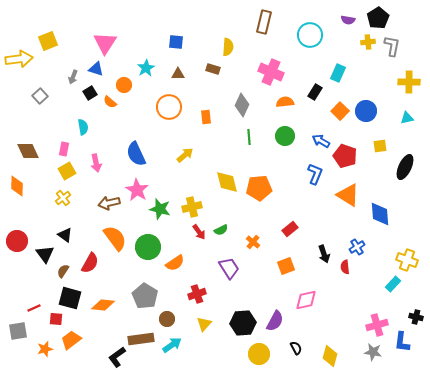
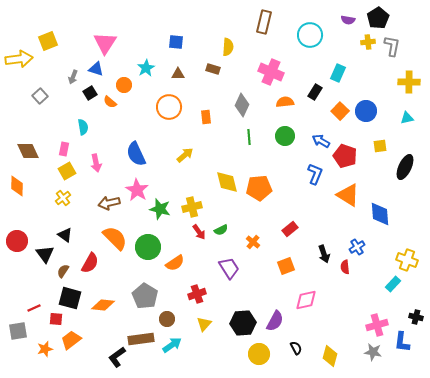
orange semicircle at (115, 238): rotated 8 degrees counterclockwise
